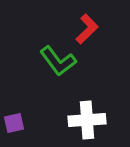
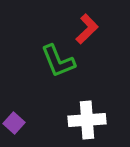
green L-shape: rotated 15 degrees clockwise
purple square: rotated 35 degrees counterclockwise
